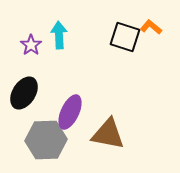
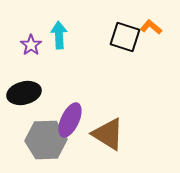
black ellipse: rotated 44 degrees clockwise
purple ellipse: moved 8 px down
brown triangle: rotated 21 degrees clockwise
